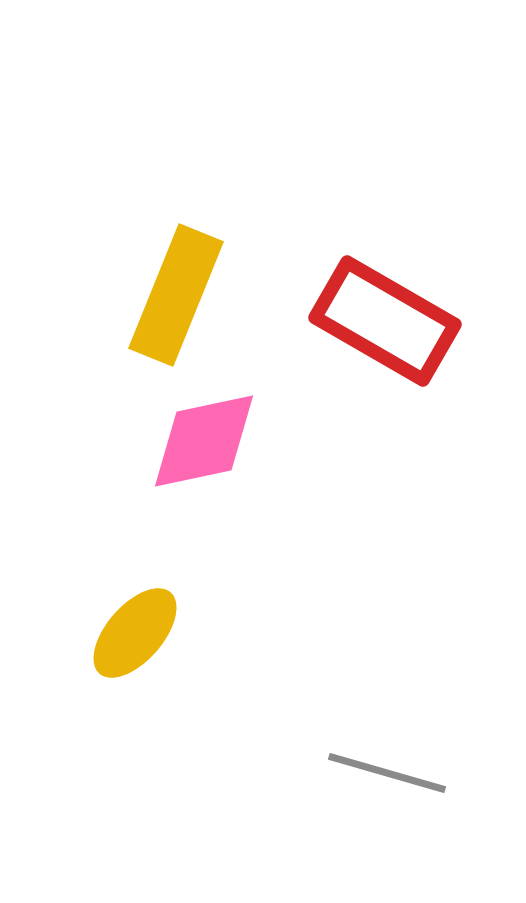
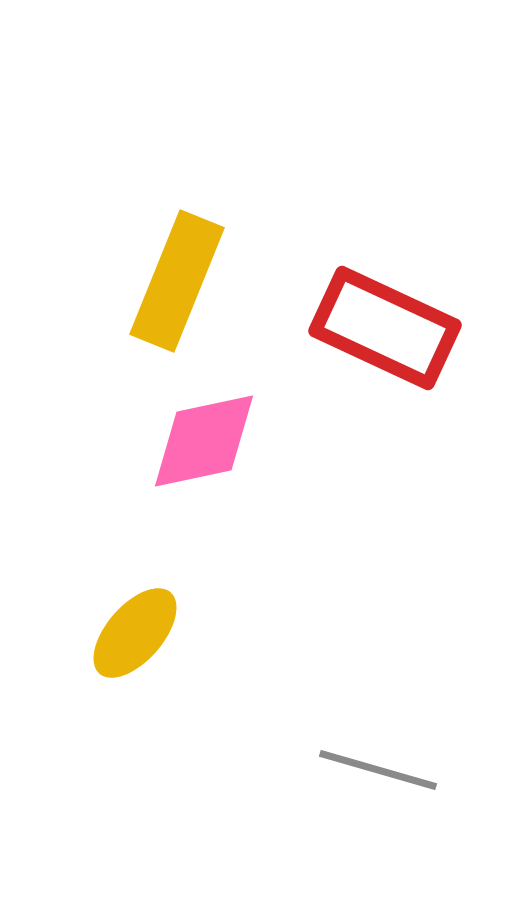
yellow rectangle: moved 1 px right, 14 px up
red rectangle: moved 7 px down; rotated 5 degrees counterclockwise
gray line: moved 9 px left, 3 px up
